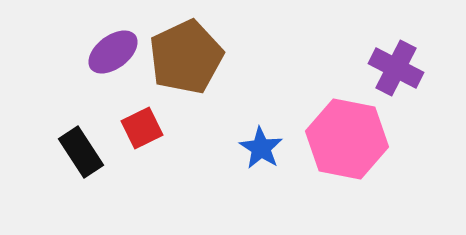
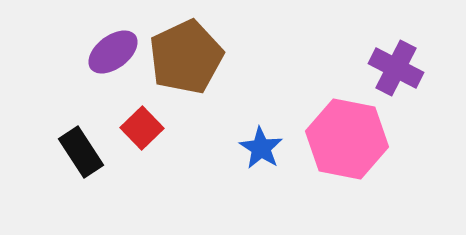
red square: rotated 18 degrees counterclockwise
